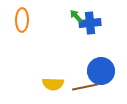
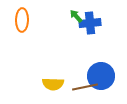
blue circle: moved 5 px down
